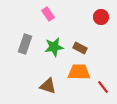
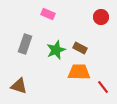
pink rectangle: rotated 32 degrees counterclockwise
green star: moved 2 px right, 3 px down; rotated 12 degrees counterclockwise
brown triangle: moved 29 px left
